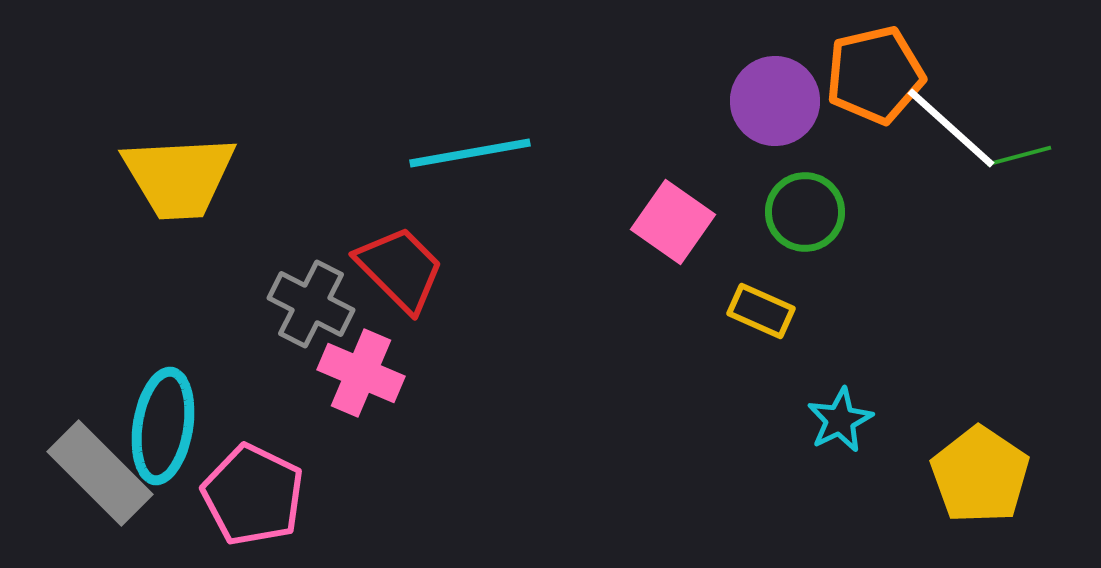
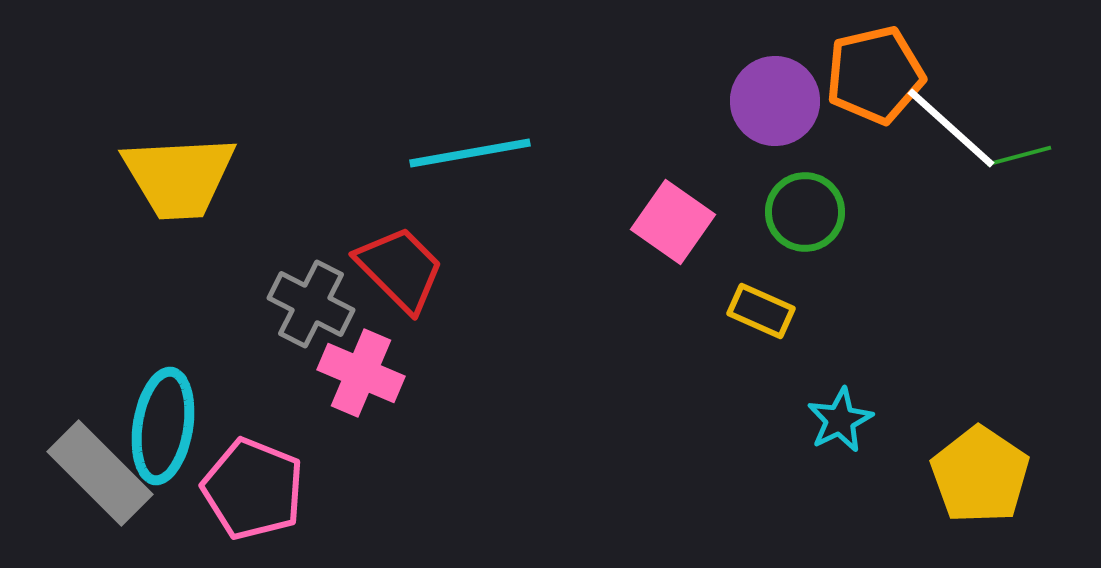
pink pentagon: moved 6 px up; rotated 4 degrees counterclockwise
